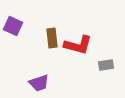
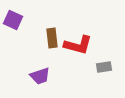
purple square: moved 6 px up
gray rectangle: moved 2 px left, 2 px down
purple trapezoid: moved 1 px right, 7 px up
